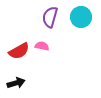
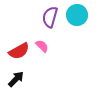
cyan circle: moved 4 px left, 2 px up
pink semicircle: rotated 32 degrees clockwise
black arrow: moved 4 px up; rotated 30 degrees counterclockwise
